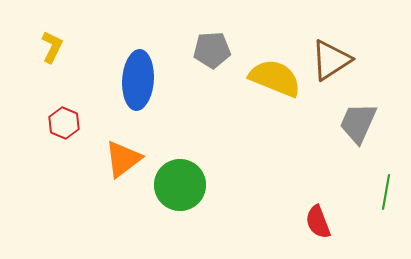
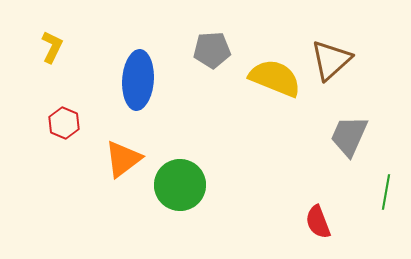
brown triangle: rotated 9 degrees counterclockwise
gray trapezoid: moved 9 px left, 13 px down
